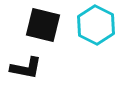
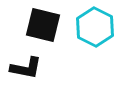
cyan hexagon: moved 1 px left, 2 px down
